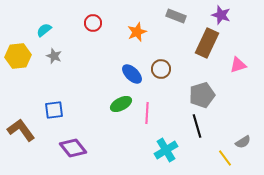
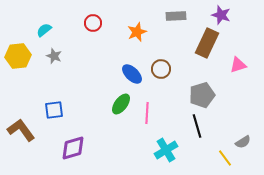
gray rectangle: rotated 24 degrees counterclockwise
green ellipse: rotated 25 degrees counterclockwise
purple diamond: rotated 68 degrees counterclockwise
